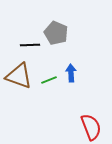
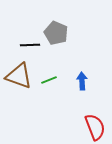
blue arrow: moved 11 px right, 8 px down
red semicircle: moved 4 px right
